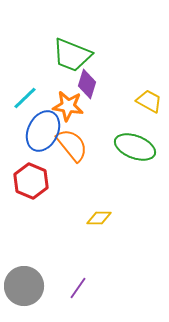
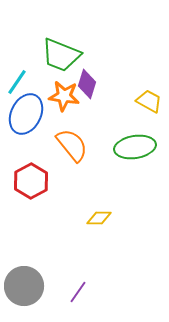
green trapezoid: moved 11 px left
cyan line: moved 8 px left, 16 px up; rotated 12 degrees counterclockwise
orange star: moved 4 px left, 10 px up
blue ellipse: moved 17 px left, 17 px up
green ellipse: rotated 30 degrees counterclockwise
red hexagon: rotated 8 degrees clockwise
purple line: moved 4 px down
